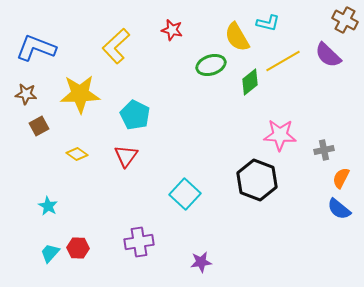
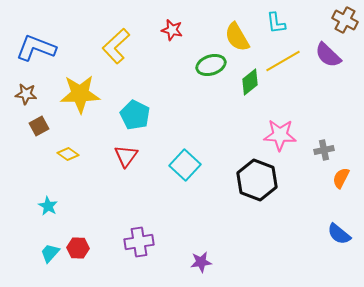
cyan L-shape: moved 8 px right; rotated 70 degrees clockwise
yellow diamond: moved 9 px left
cyan square: moved 29 px up
blue semicircle: moved 25 px down
